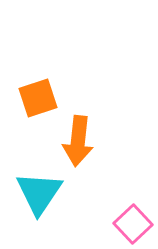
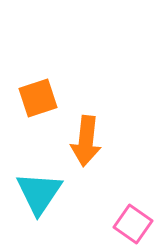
orange arrow: moved 8 px right
pink square: rotated 12 degrees counterclockwise
